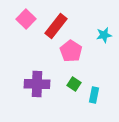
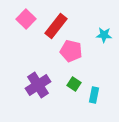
cyan star: rotated 14 degrees clockwise
pink pentagon: rotated 20 degrees counterclockwise
purple cross: moved 1 px right, 1 px down; rotated 35 degrees counterclockwise
